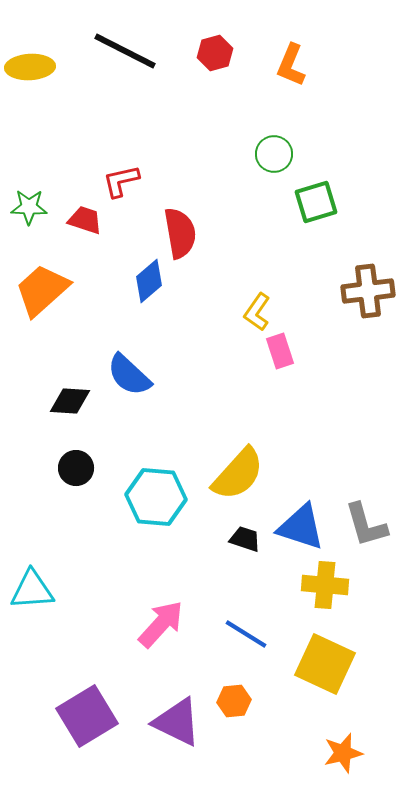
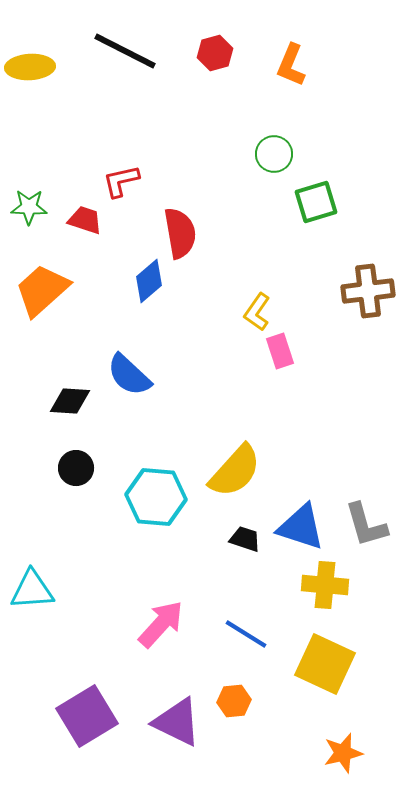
yellow semicircle: moved 3 px left, 3 px up
